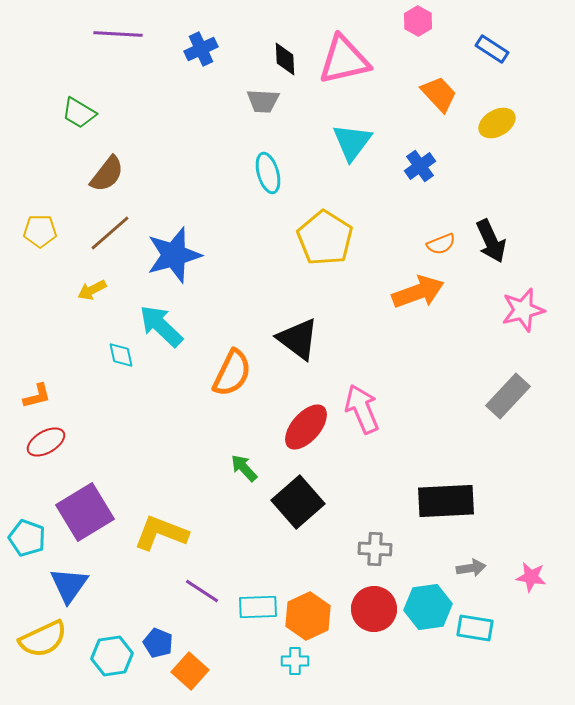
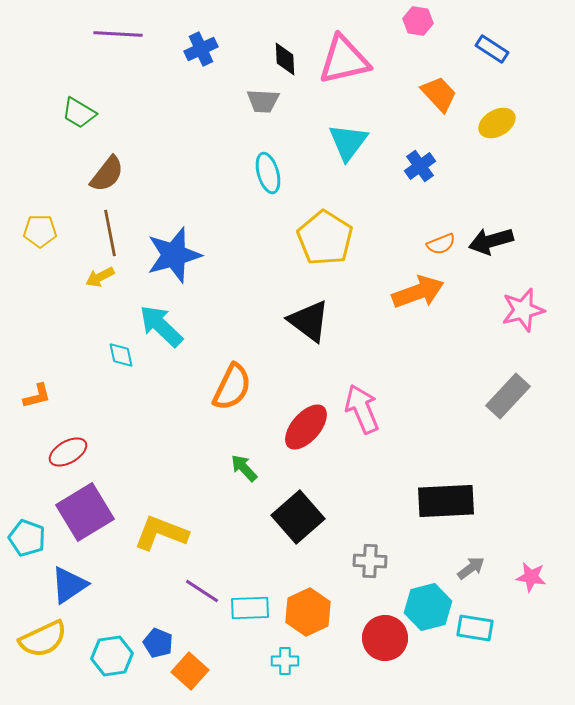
pink hexagon at (418, 21): rotated 20 degrees counterclockwise
cyan triangle at (352, 142): moved 4 px left
brown line at (110, 233): rotated 60 degrees counterclockwise
black arrow at (491, 241): rotated 99 degrees clockwise
yellow arrow at (92, 290): moved 8 px right, 13 px up
black triangle at (298, 339): moved 11 px right, 18 px up
orange semicircle at (232, 373): moved 14 px down
red ellipse at (46, 442): moved 22 px right, 10 px down
black square at (298, 502): moved 15 px down
gray cross at (375, 549): moved 5 px left, 12 px down
gray arrow at (471, 568): rotated 28 degrees counterclockwise
blue triangle at (69, 585): rotated 21 degrees clockwise
cyan rectangle at (258, 607): moved 8 px left, 1 px down
cyan hexagon at (428, 607): rotated 6 degrees counterclockwise
red circle at (374, 609): moved 11 px right, 29 px down
orange hexagon at (308, 616): moved 4 px up
cyan cross at (295, 661): moved 10 px left
